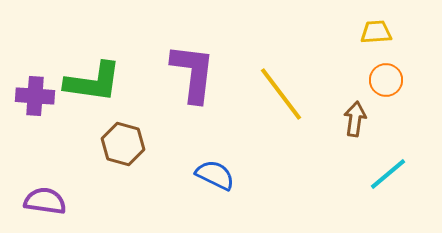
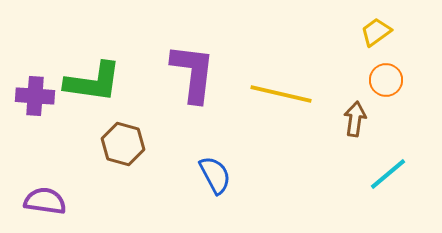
yellow trapezoid: rotated 32 degrees counterclockwise
yellow line: rotated 40 degrees counterclockwise
blue semicircle: rotated 36 degrees clockwise
